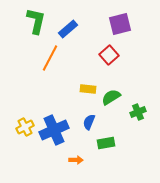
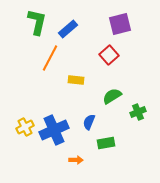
green L-shape: moved 1 px right, 1 px down
yellow rectangle: moved 12 px left, 9 px up
green semicircle: moved 1 px right, 1 px up
